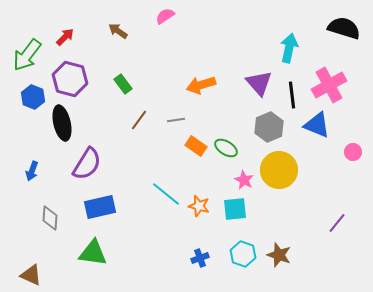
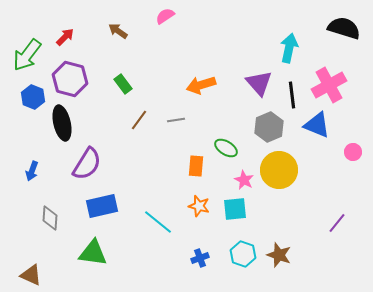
orange rectangle: moved 20 px down; rotated 60 degrees clockwise
cyan line: moved 8 px left, 28 px down
blue rectangle: moved 2 px right, 1 px up
